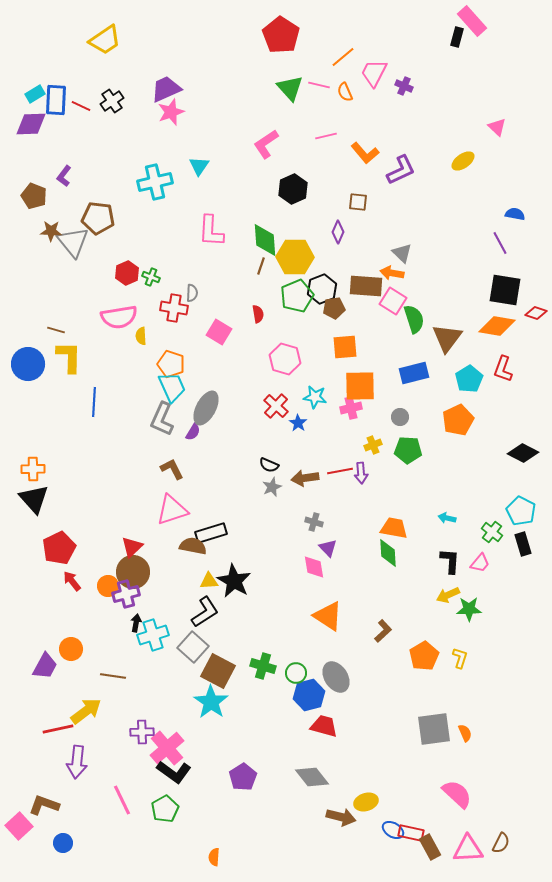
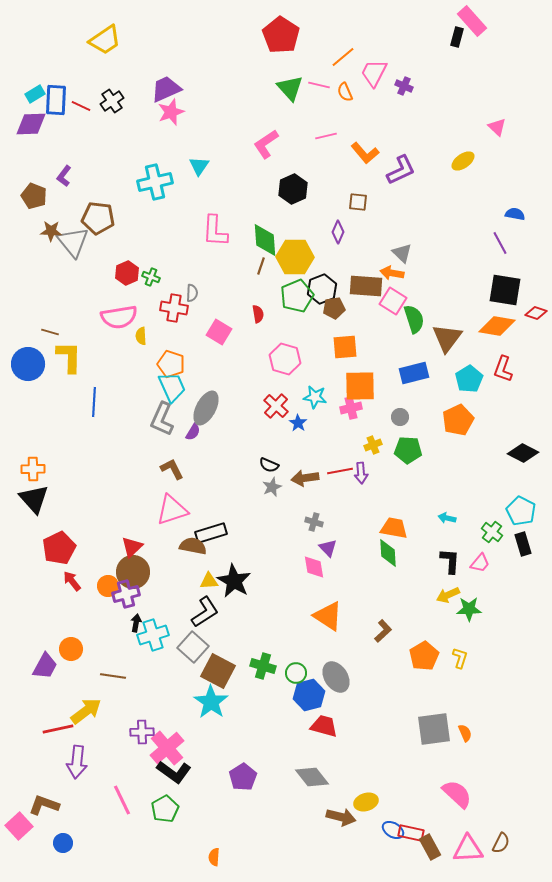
pink L-shape at (211, 231): moved 4 px right
brown line at (56, 330): moved 6 px left, 2 px down
